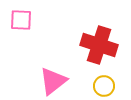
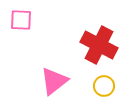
red cross: rotated 9 degrees clockwise
pink triangle: moved 1 px right
